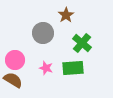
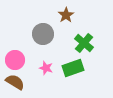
gray circle: moved 1 px down
green cross: moved 2 px right
green rectangle: rotated 15 degrees counterclockwise
brown semicircle: moved 2 px right, 2 px down
